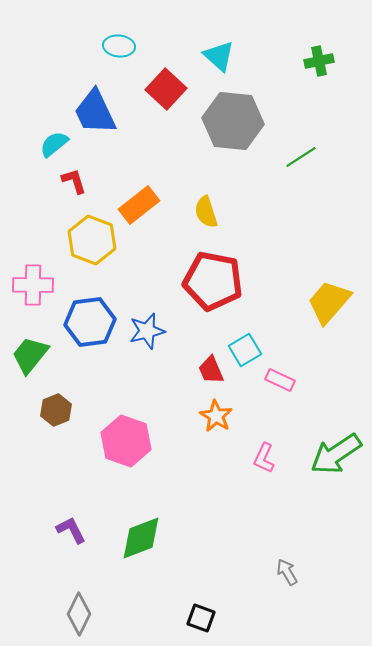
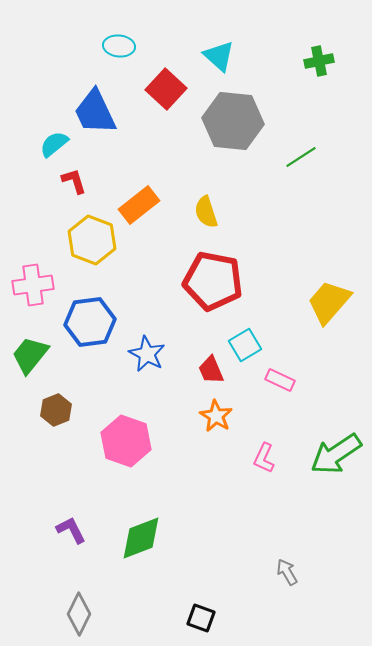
pink cross: rotated 9 degrees counterclockwise
blue star: moved 23 px down; rotated 30 degrees counterclockwise
cyan square: moved 5 px up
